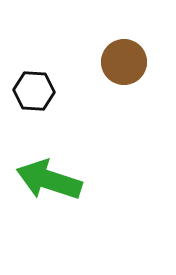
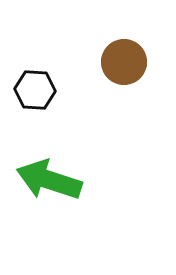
black hexagon: moved 1 px right, 1 px up
